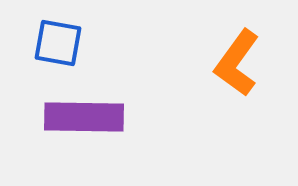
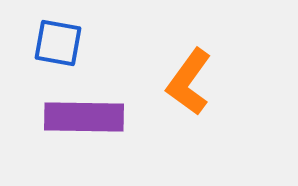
orange L-shape: moved 48 px left, 19 px down
